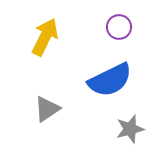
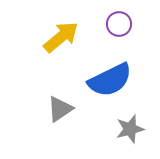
purple circle: moved 3 px up
yellow arrow: moved 16 px right; rotated 24 degrees clockwise
gray triangle: moved 13 px right
